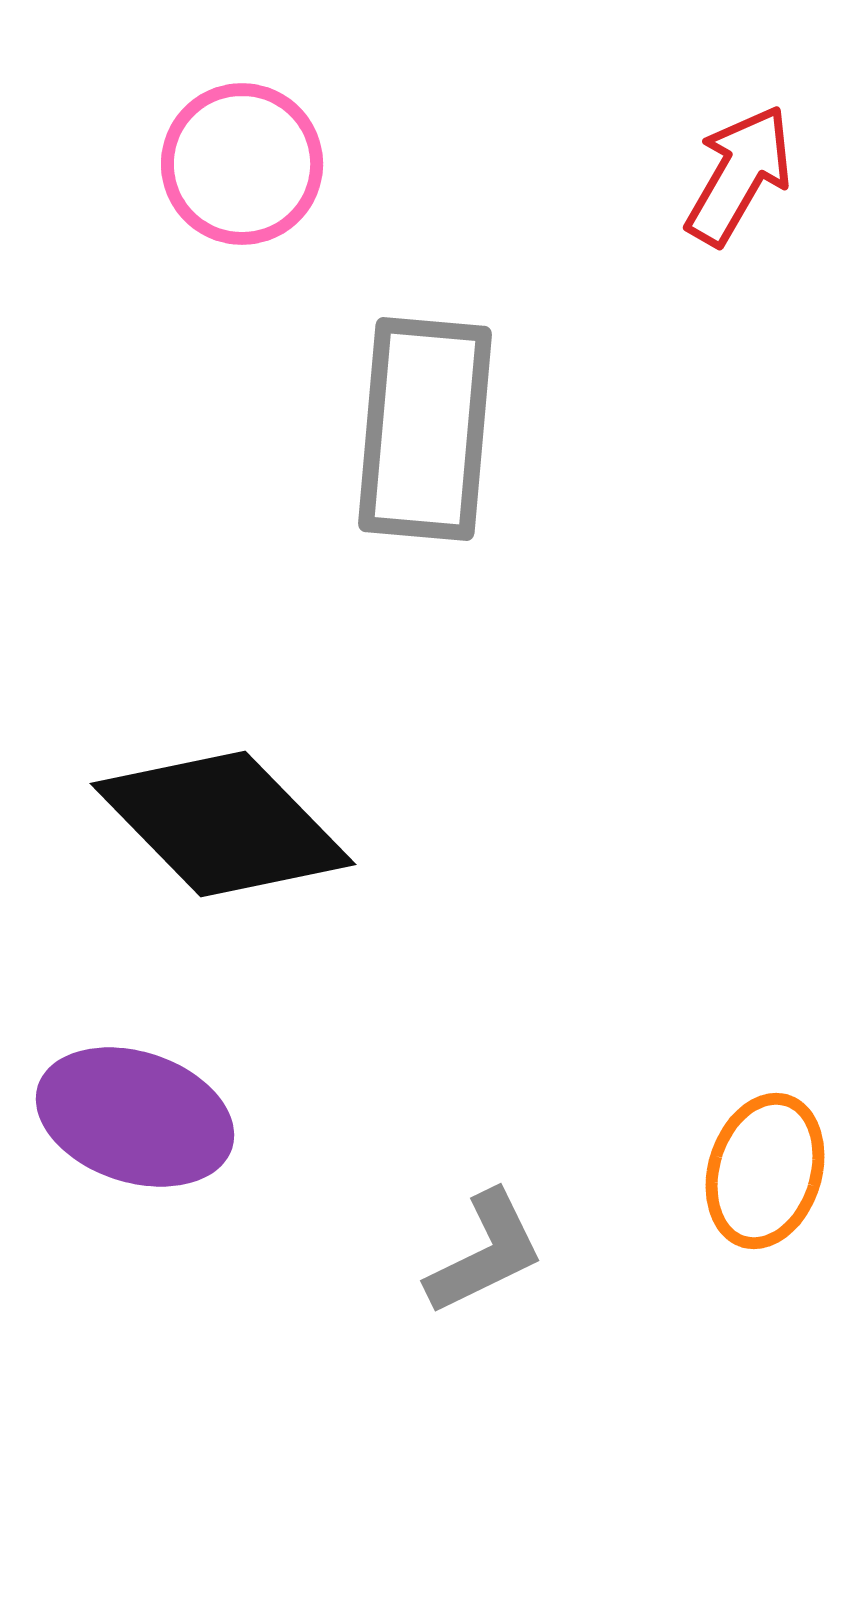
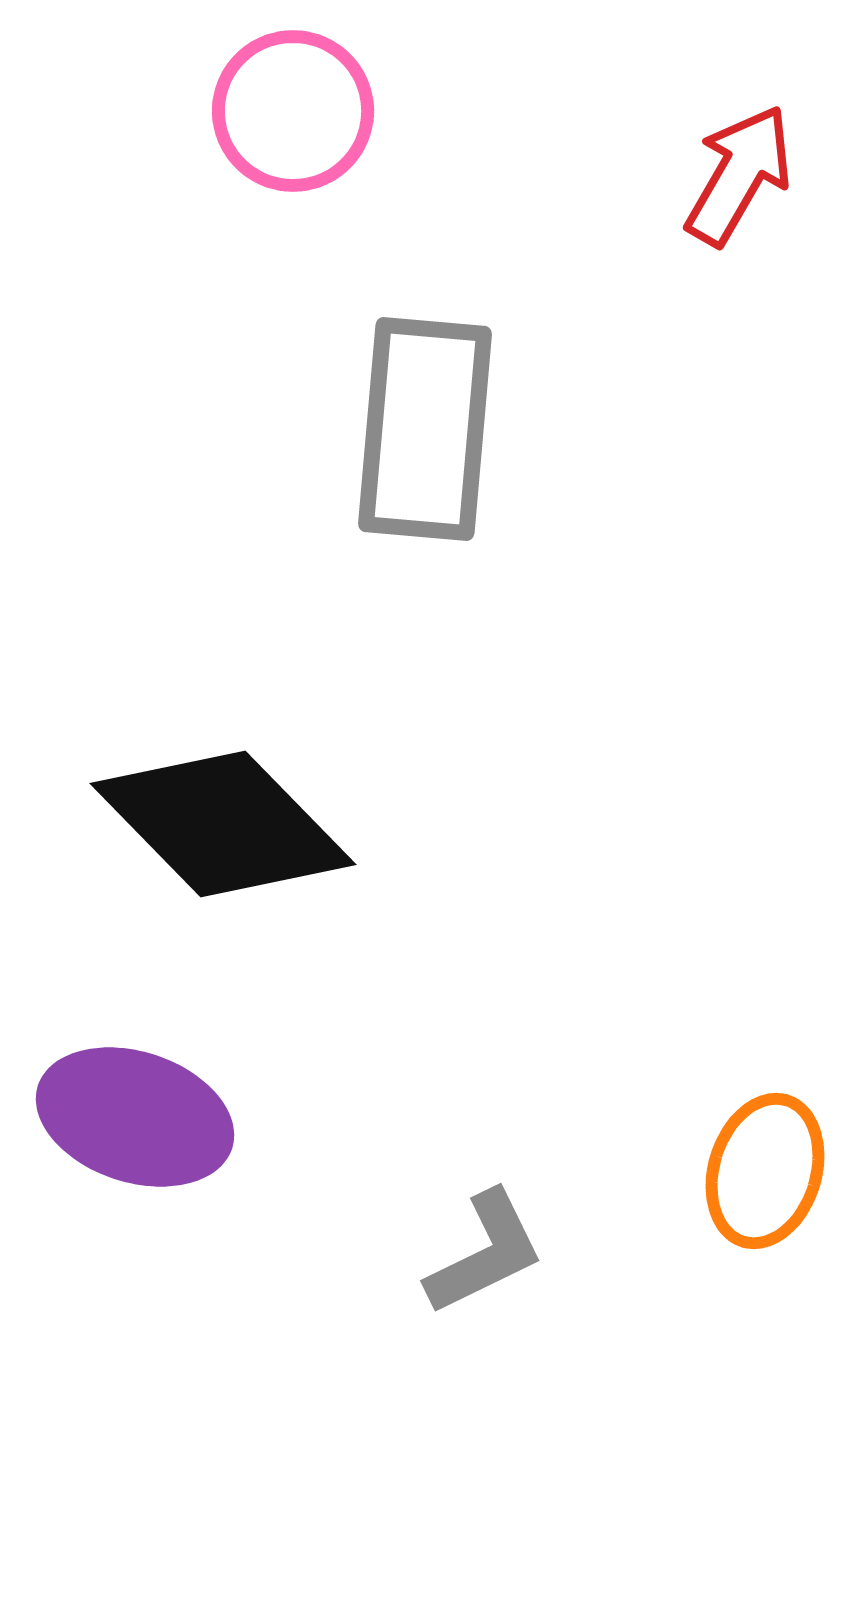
pink circle: moved 51 px right, 53 px up
